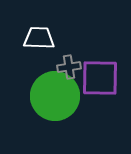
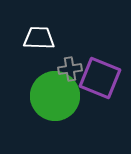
gray cross: moved 1 px right, 2 px down
purple square: rotated 21 degrees clockwise
